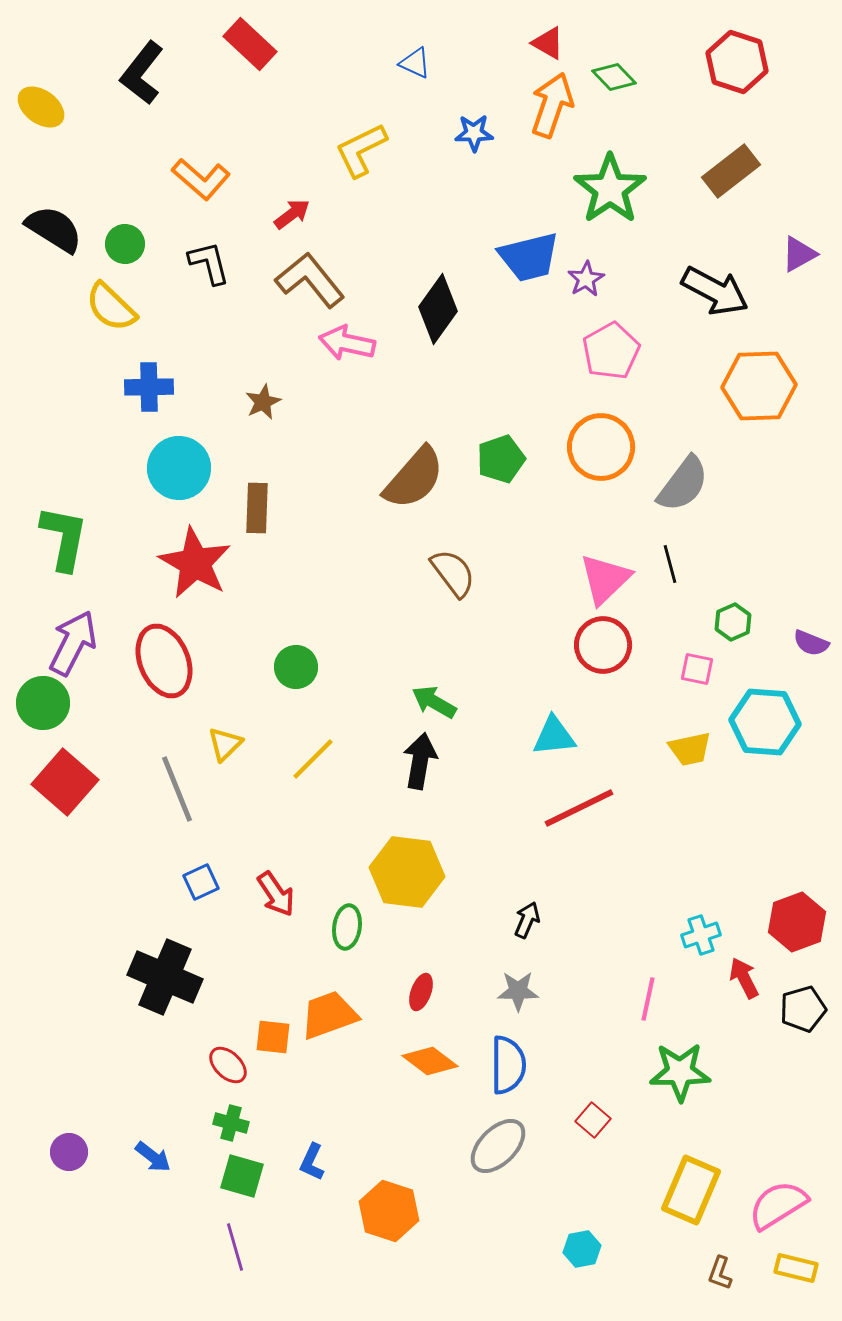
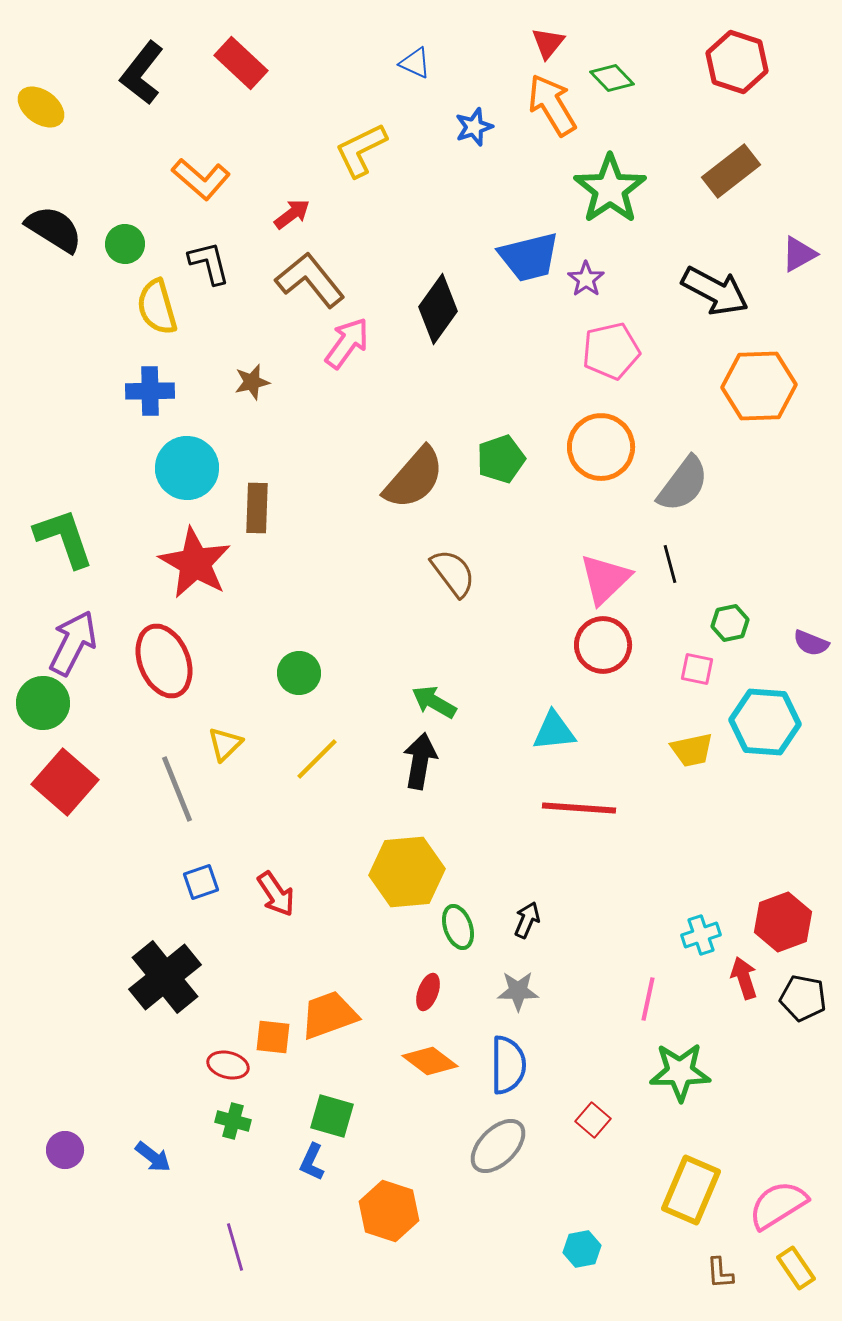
red triangle at (548, 43): rotated 39 degrees clockwise
red rectangle at (250, 44): moved 9 px left, 19 px down
green diamond at (614, 77): moved 2 px left, 1 px down
orange arrow at (552, 105): rotated 50 degrees counterclockwise
blue star at (474, 133): moved 6 px up; rotated 18 degrees counterclockwise
purple star at (586, 279): rotated 6 degrees counterclockwise
yellow semicircle at (111, 307): moved 46 px right; rotated 30 degrees clockwise
pink arrow at (347, 343): rotated 114 degrees clockwise
pink pentagon at (611, 351): rotated 16 degrees clockwise
blue cross at (149, 387): moved 1 px right, 4 px down
brown star at (263, 402): moved 11 px left, 20 px up; rotated 12 degrees clockwise
cyan circle at (179, 468): moved 8 px right
green L-shape at (64, 538): rotated 30 degrees counterclockwise
green hexagon at (733, 622): moved 3 px left, 1 px down; rotated 12 degrees clockwise
green circle at (296, 667): moved 3 px right, 6 px down
cyan triangle at (554, 736): moved 5 px up
yellow trapezoid at (690, 749): moved 2 px right, 1 px down
yellow line at (313, 759): moved 4 px right
red line at (579, 808): rotated 30 degrees clockwise
yellow hexagon at (407, 872): rotated 12 degrees counterclockwise
blue square at (201, 882): rotated 6 degrees clockwise
red hexagon at (797, 922): moved 14 px left
green ellipse at (347, 927): moved 111 px right; rotated 27 degrees counterclockwise
black cross at (165, 977): rotated 28 degrees clockwise
red arrow at (744, 978): rotated 9 degrees clockwise
red ellipse at (421, 992): moved 7 px right
black pentagon at (803, 1009): moved 11 px up; rotated 27 degrees clockwise
red ellipse at (228, 1065): rotated 30 degrees counterclockwise
green cross at (231, 1123): moved 2 px right, 2 px up
purple circle at (69, 1152): moved 4 px left, 2 px up
green square at (242, 1176): moved 90 px right, 60 px up
yellow rectangle at (796, 1268): rotated 42 degrees clockwise
brown L-shape at (720, 1273): rotated 24 degrees counterclockwise
